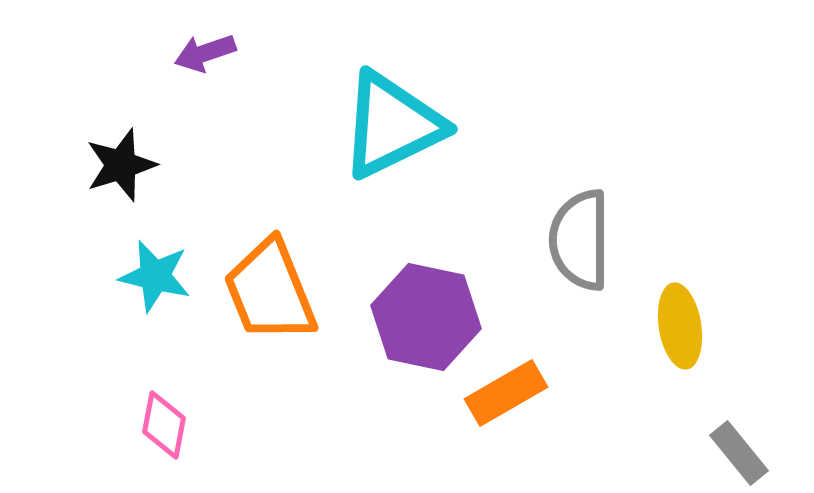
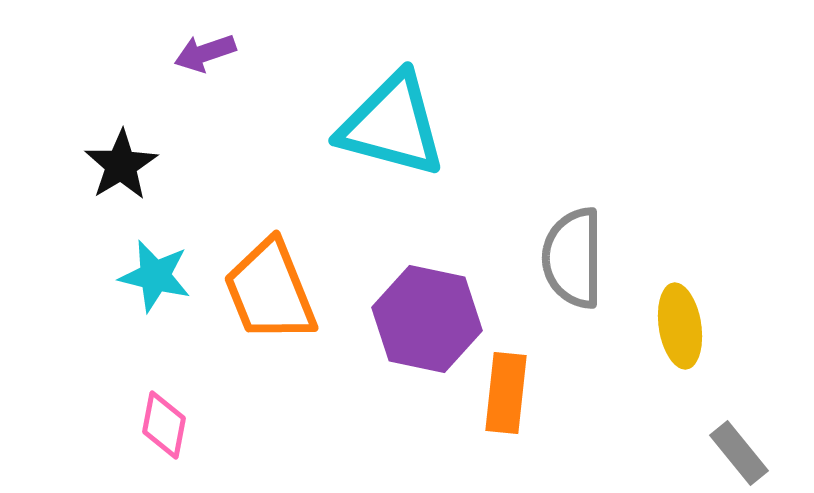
cyan triangle: rotated 41 degrees clockwise
black star: rotated 14 degrees counterclockwise
gray semicircle: moved 7 px left, 18 px down
purple hexagon: moved 1 px right, 2 px down
orange rectangle: rotated 54 degrees counterclockwise
